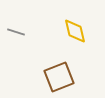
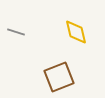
yellow diamond: moved 1 px right, 1 px down
